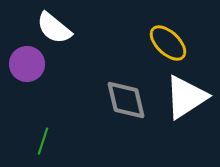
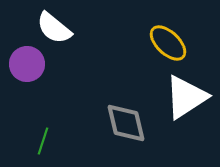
gray diamond: moved 23 px down
